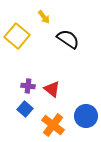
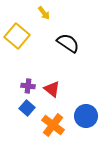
yellow arrow: moved 4 px up
black semicircle: moved 4 px down
blue square: moved 2 px right, 1 px up
